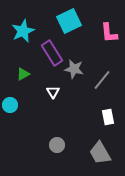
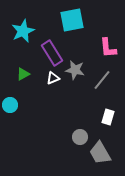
cyan square: moved 3 px right, 1 px up; rotated 15 degrees clockwise
pink L-shape: moved 1 px left, 15 px down
gray star: moved 1 px right, 1 px down
white triangle: moved 14 px up; rotated 40 degrees clockwise
white rectangle: rotated 28 degrees clockwise
gray circle: moved 23 px right, 8 px up
